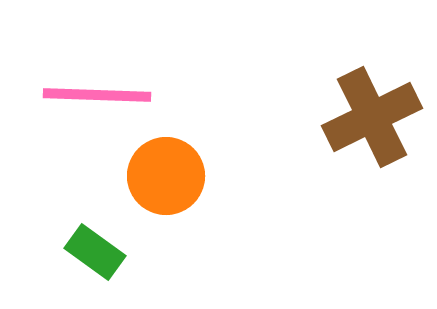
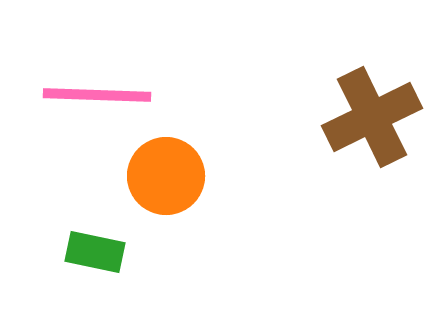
green rectangle: rotated 24 degrees counterclockwise
